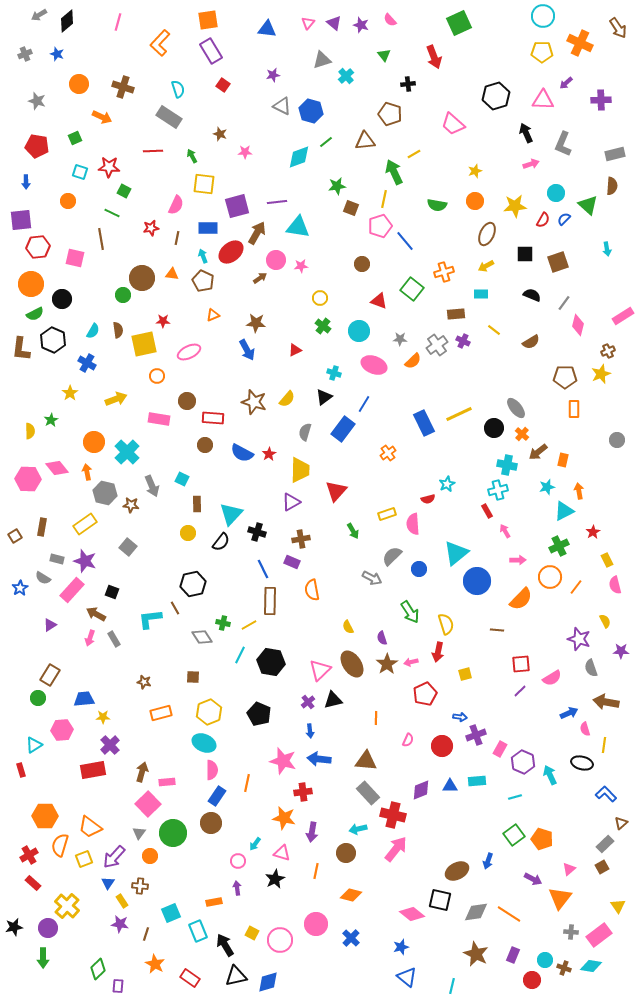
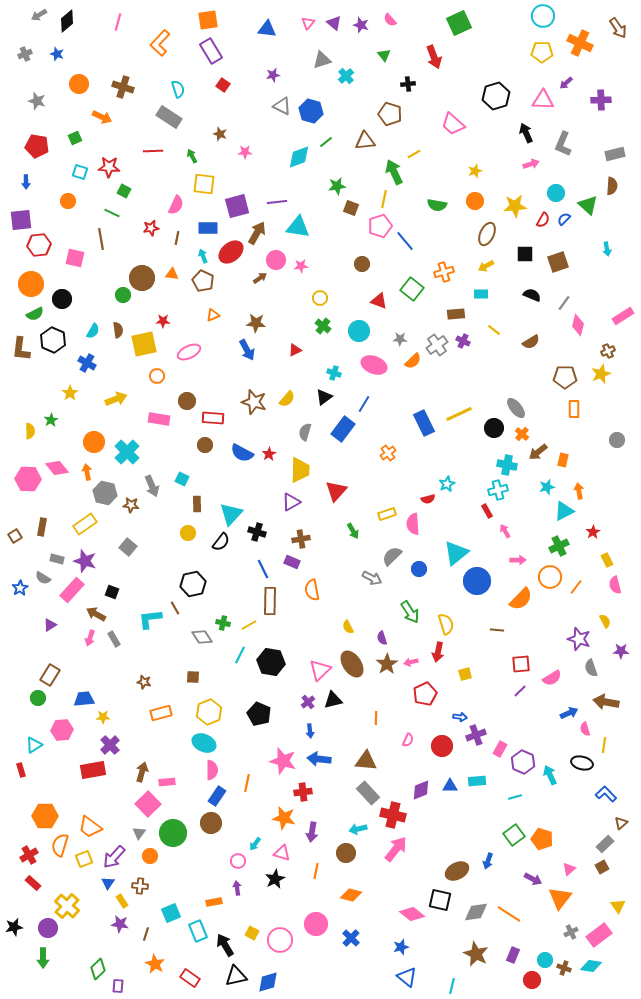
red hexagon at (38, 247): moved 1 px right, 2 px up
gray cross at (571, 932): rotated 32 degrees counterclockwise
